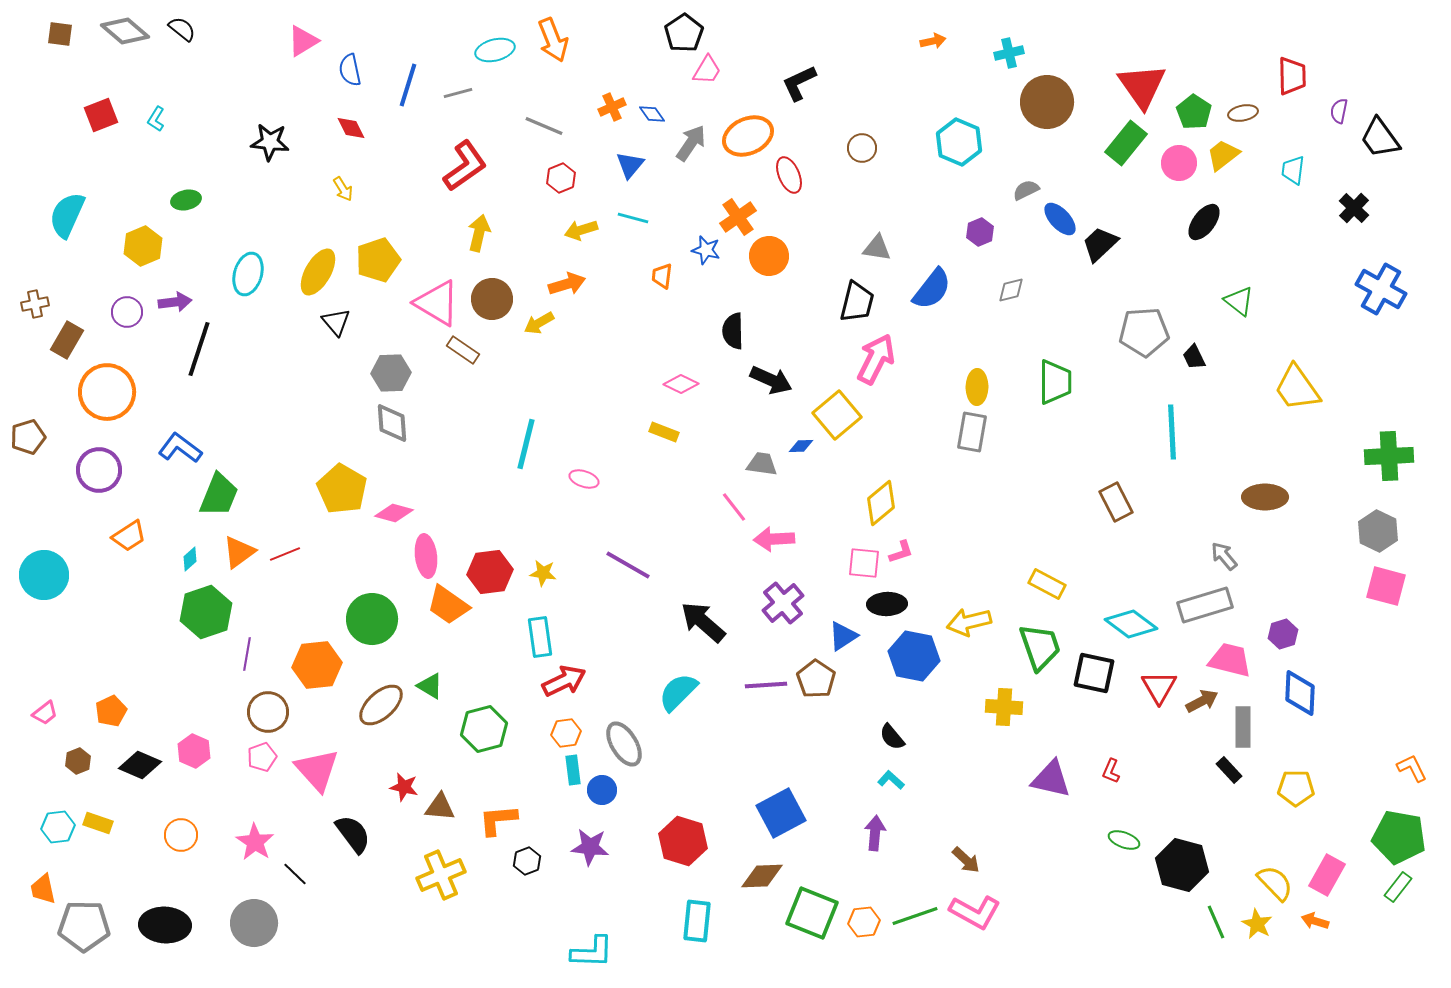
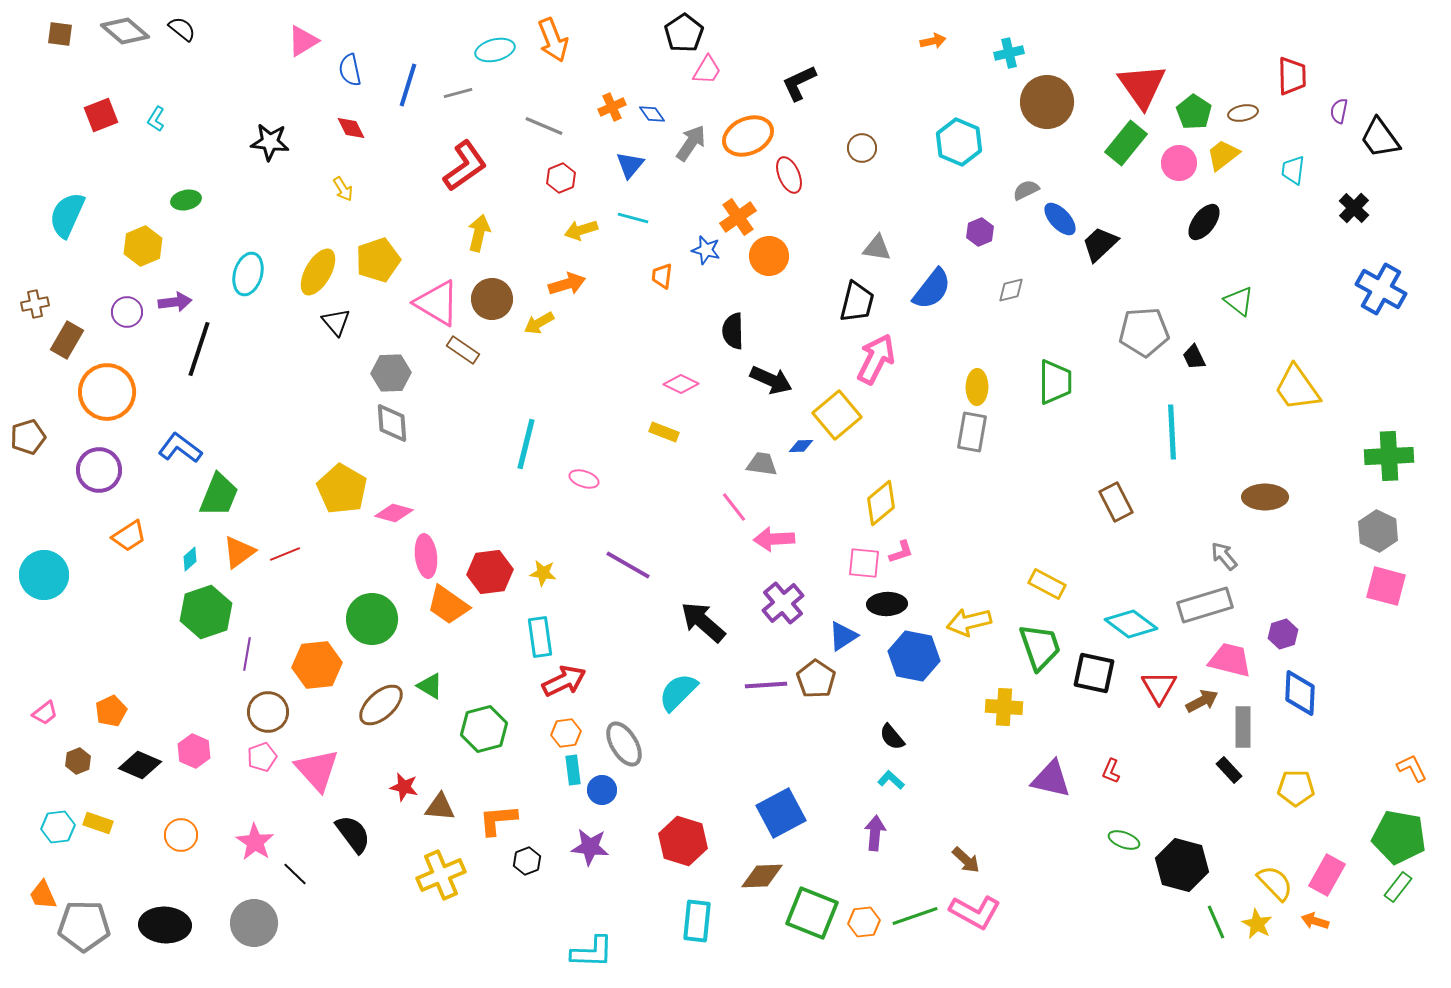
orange trapezoid at (43, 889): moved 6 px down; rotated 12 degrees counterclockwise
